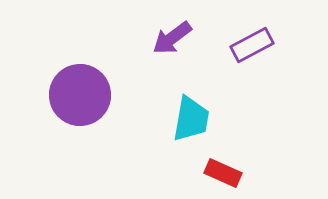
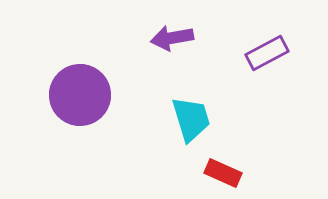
purple arrow: rotated 27 degrees clockwise
purple rectangle: moved 15 px right, 8 px down
cyan trapezoid: rotated 27 degrees counterclockwise
